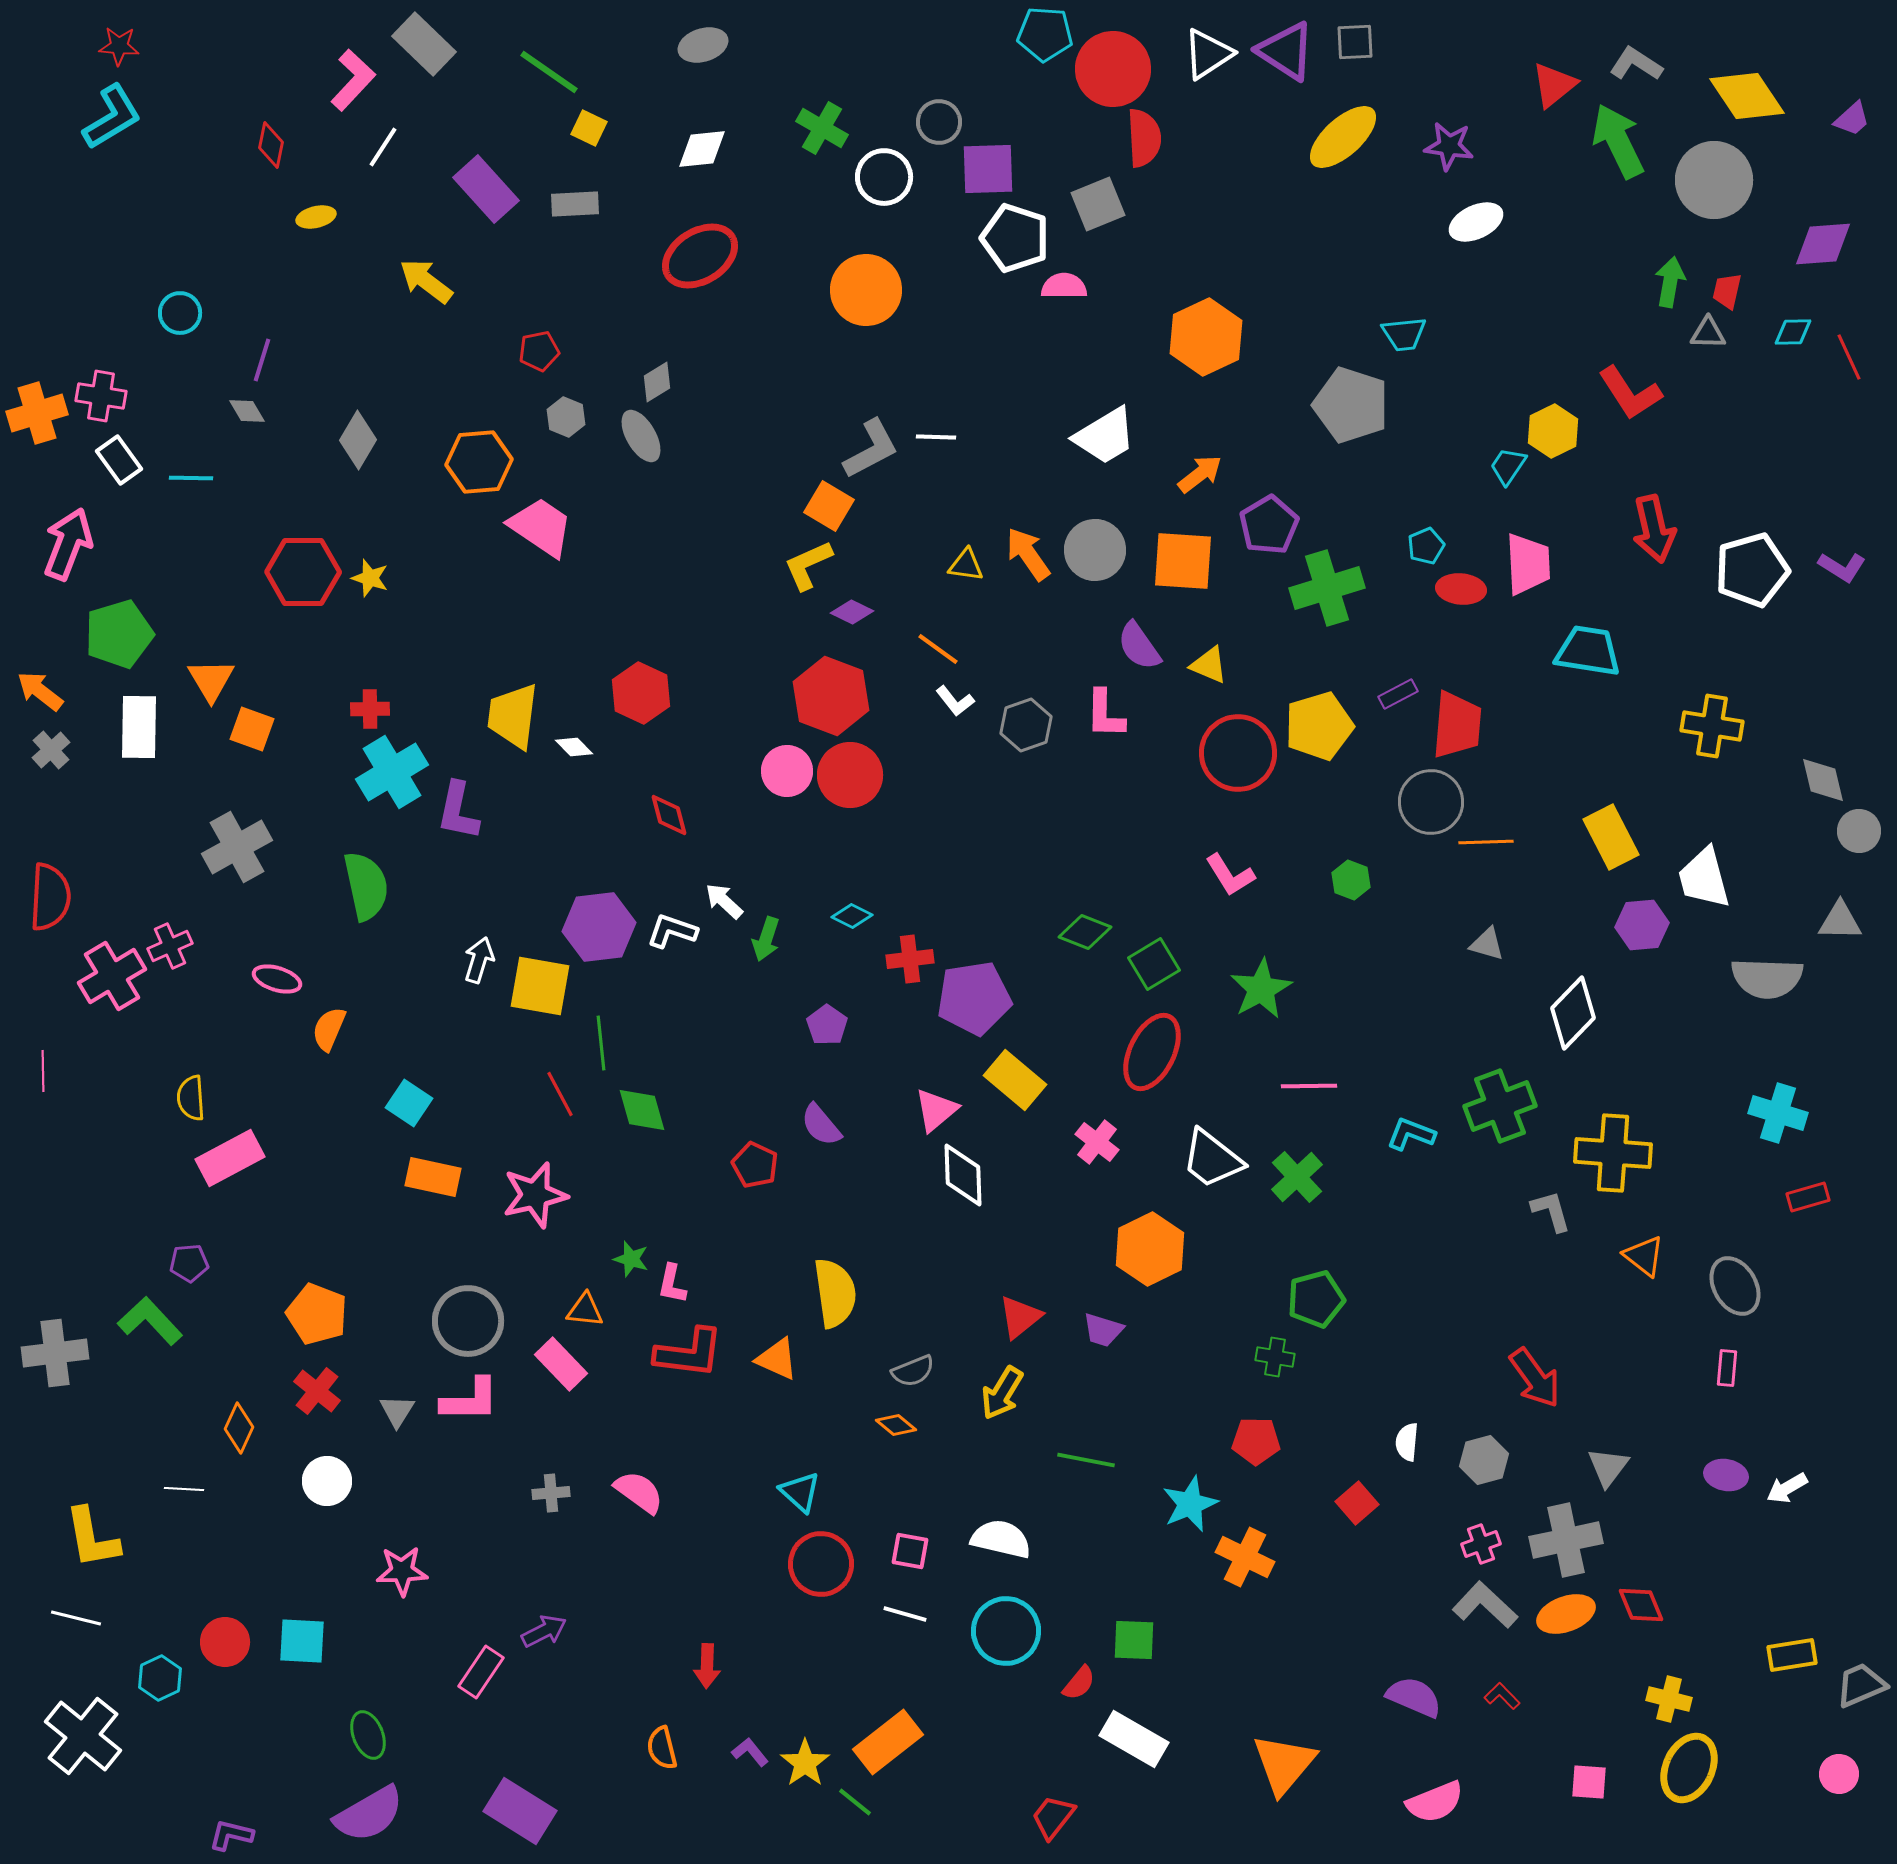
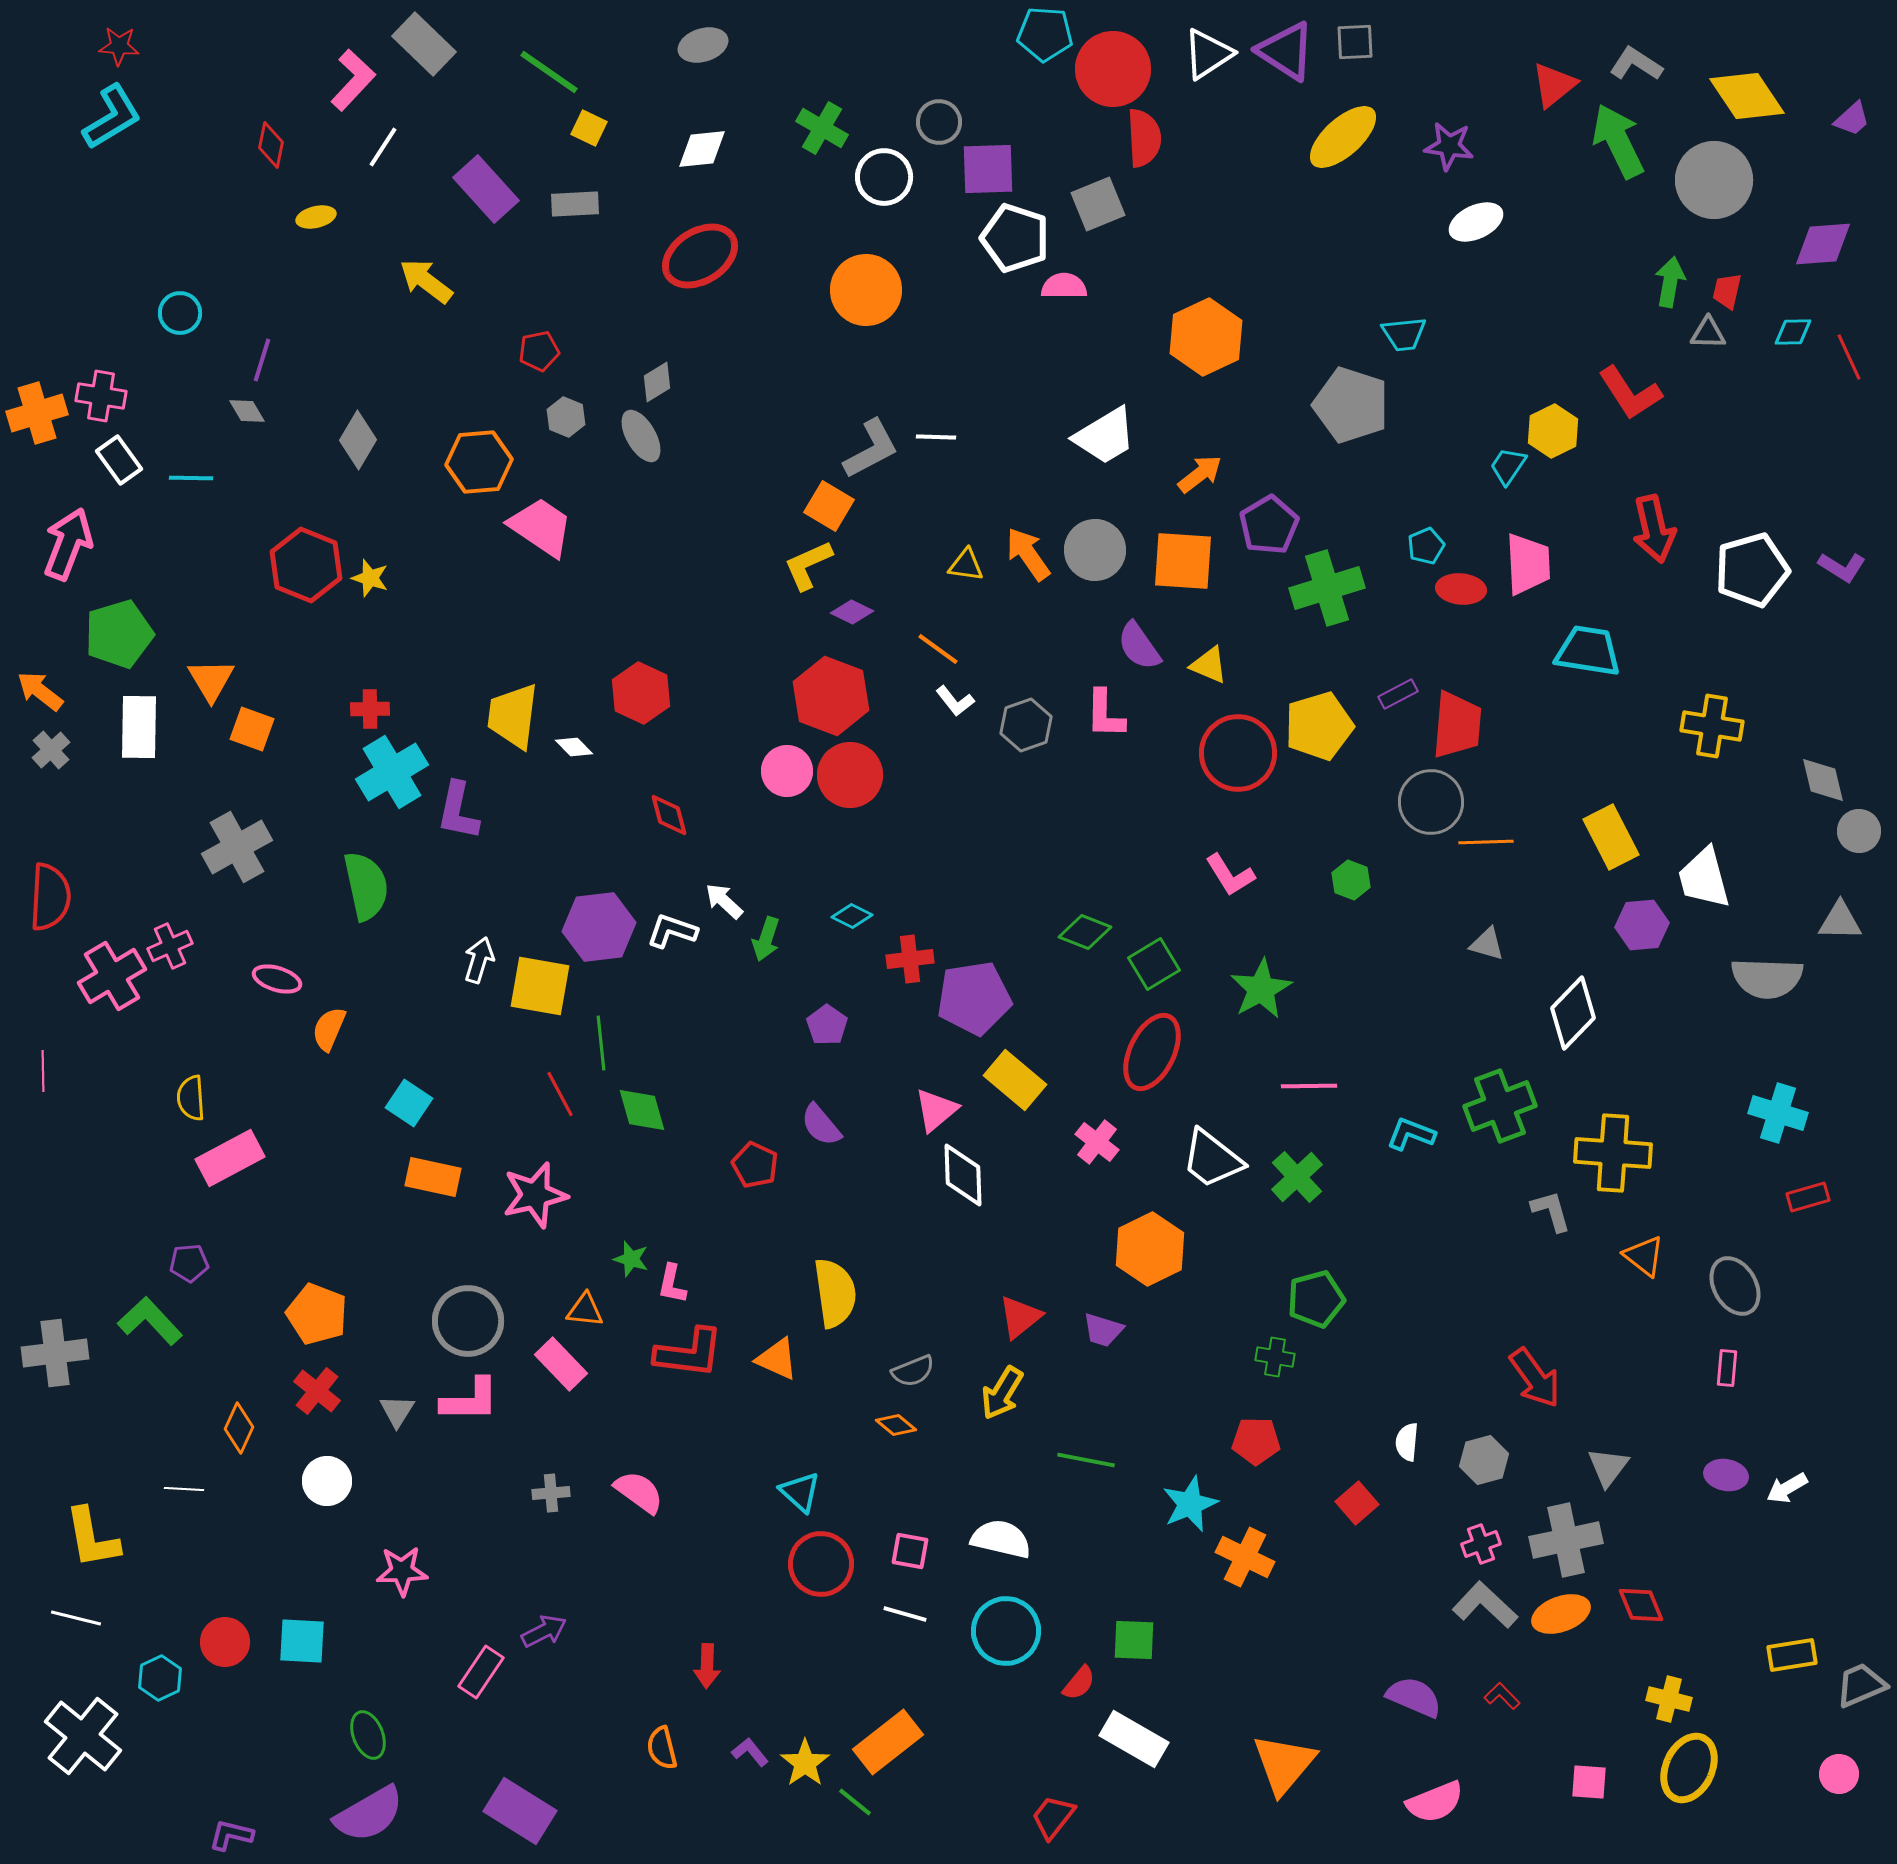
red hexagon at (303, 572): moved 3 px right, 7 px up; rotated 22 degrees clockwise
orange ellipse at (1566, 1614): moved 5 px left
